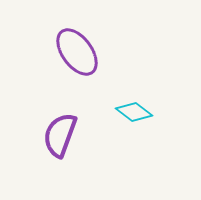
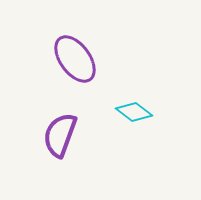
purple ellipse: moved 2 px left, 7 px down
